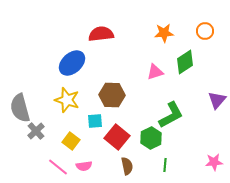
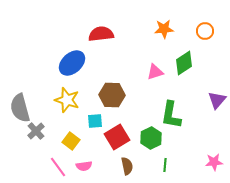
orange star: moved 4 px up
green diamond: moved 1 px left, 1 px down
green L-shape: rotated 128 degrees clockwise
red square: rotated 20 degrees clockwise
pink line: rotated 15 degrees clockwise
